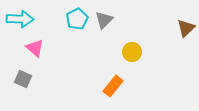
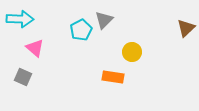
cyan pentagon: moved 4 px right, 11 px down
gray square: moved 2 px up
orange rectangle: moved 9 px up; rotated 60 degrees clockwise
